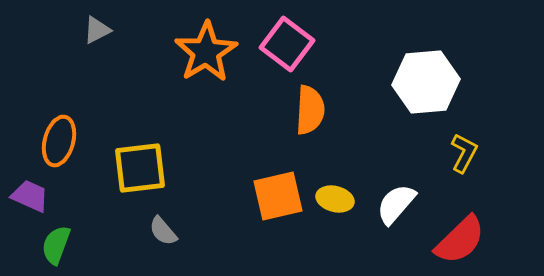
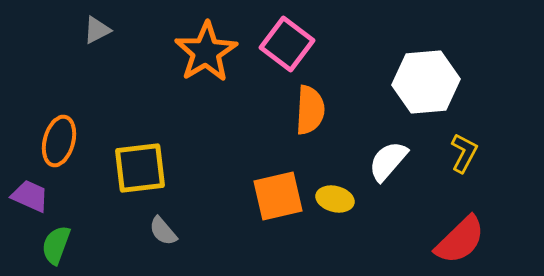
white semicircle: moved 8 px left, 43 px up
